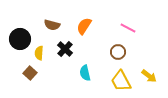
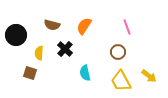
pink line: moved 1 px left, 1 px up; rotated 42 degrees clockwise
black circle: moved 4 px left, 4 px up
brown square: rotated 24 degrees counterclockwise
